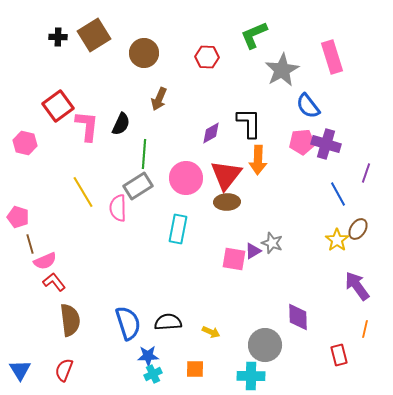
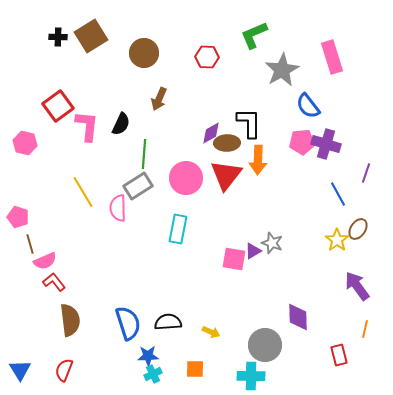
brown square at (94, 35): moved 3 px left, 1 px down
brown ellipse at (227, 202): moved 59 px up
